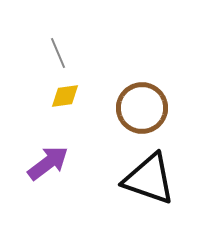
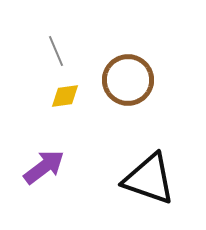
gray line: moved 2 px left, 2 px up
brown circle: moved 14 px left, 28 px up
purple arrow: moved 4 px left, 4 px down
